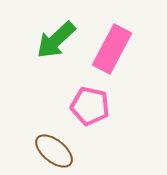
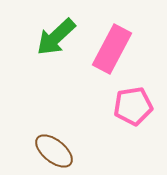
green arrow: moved 3 px up
pink pentagon: moved 43 px right; rotated 21 degrees counterclockwise
